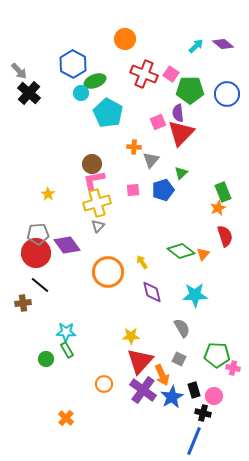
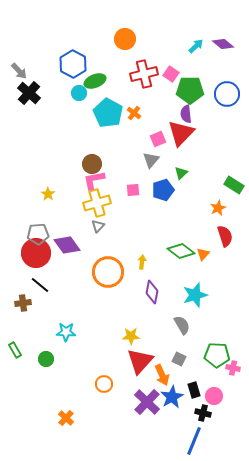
red cross at (144, 74): rotated 36 degrees counterclockwise
cyan circle at (81, 93): moved 2 px left
purple semicircle at (178, 113): moved 8 px right, 1 px down
pink square at (158, 122): moved 17 px down
orange cross at (134, 147): moved 34 px up; rotated 32 degrees clockwise
green rectangle at (223, 192): moved 11 px right, 7 px up; rotated 36 degrees counterclockwise
yellow arrow at (142, 262): rotated 40 degrees clockwise
purple diamond at (152, 292): rotated 25 degrees clockwise
cyan star at (195, 295): rotated 15 degrees counterclockwise
gray semicircle at (182, 328): moved 3 px up
green rectangle at (67, 350): moved 52 px left
purple cross at (143, 390): moved 4 px right, 12 px down; rotated 8 degrees clockwise
